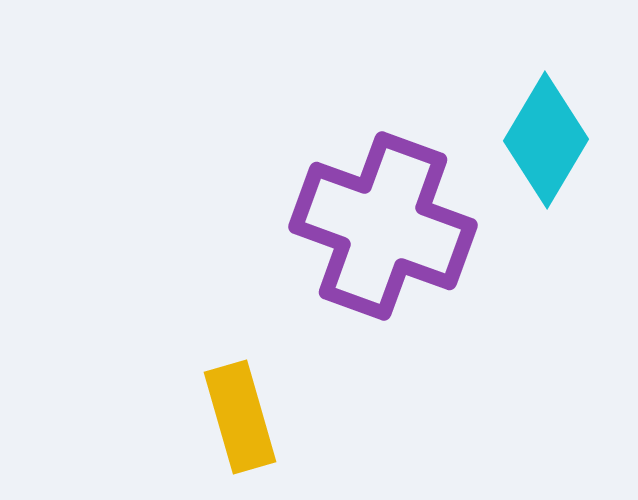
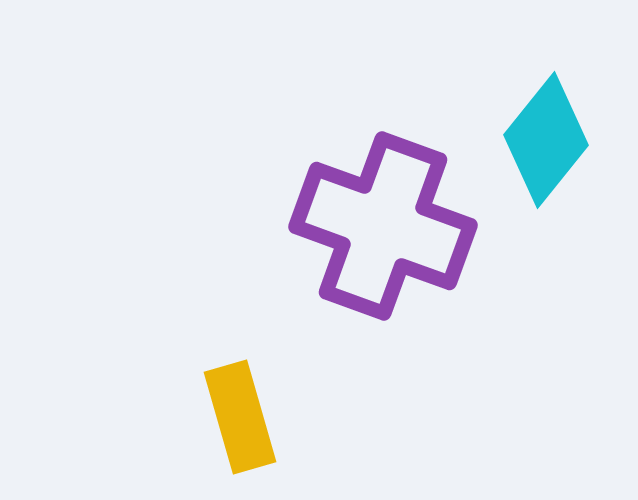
cyan diamond: rotated 8 degrees clockwise
